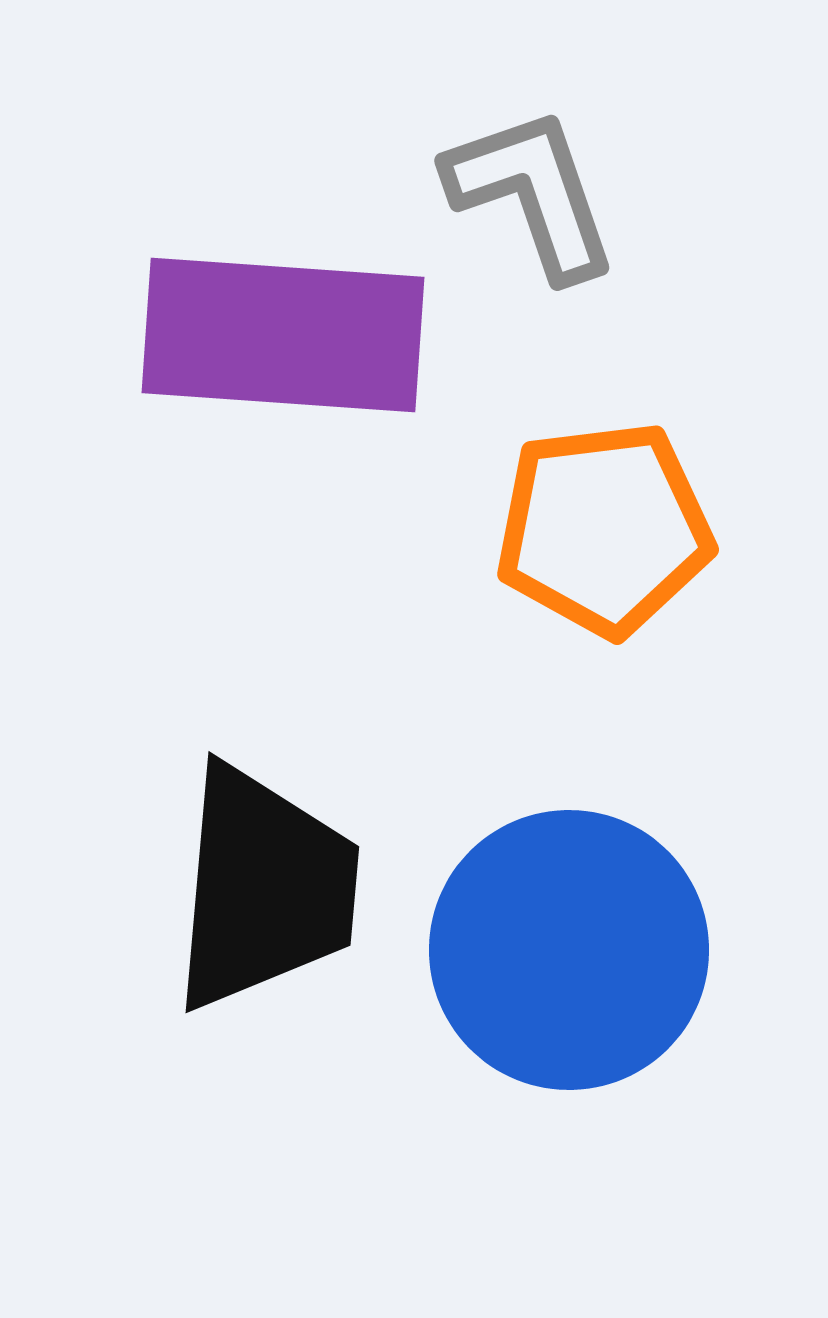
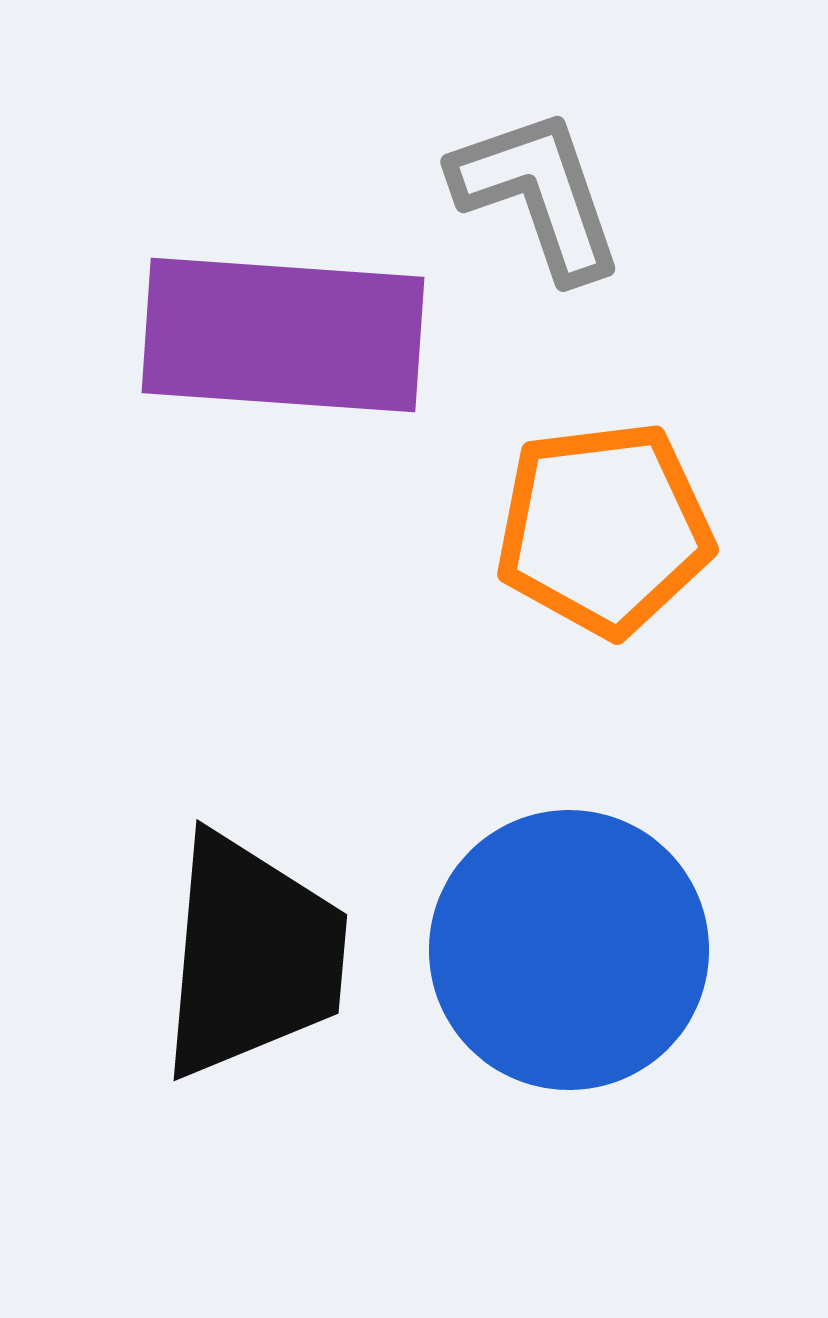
gray L-shape: moved 6 px right, 1 px down
black trapezoid: moved 12 px left, 68 px down
